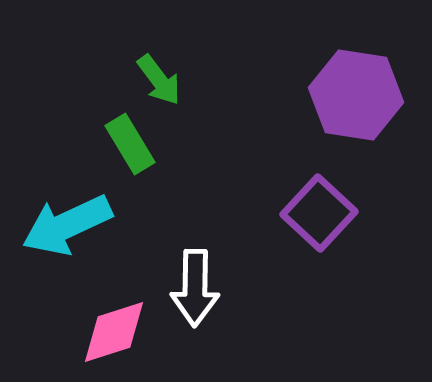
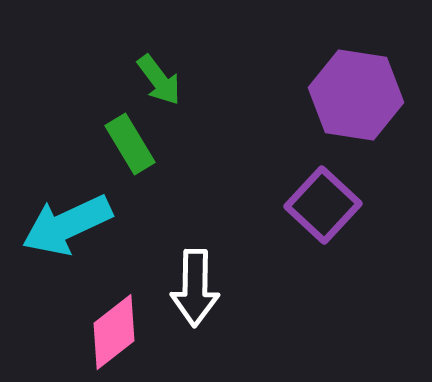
purple square: moved 4 px right, 8 px up
pink diamond: rotated 20 degrees counterclockwise
